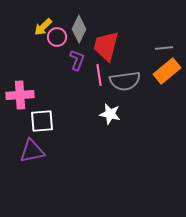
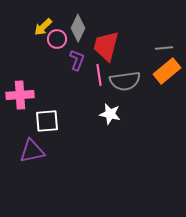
gray diamond: moved 1 px left, 1 px up
pink circle: moved 2 px down
white square: moved 5 px right
